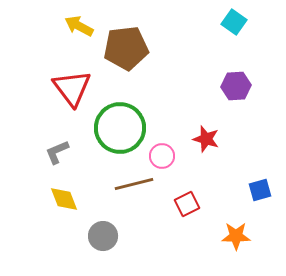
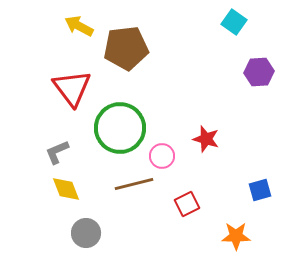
purple hexagon: moved 23 px right, 14 px up
yellow diamond: moved 2 px right, 10 px up
gray circle: moved 17 px left, 3 px up
